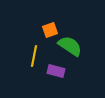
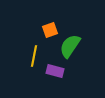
green semicircle: rotated 90 degrees counterclockwise
purple rectangle: moved 1 px left
